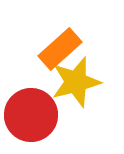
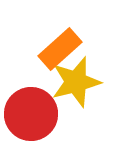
red circle: moved 1 px up
